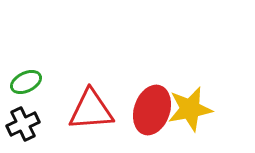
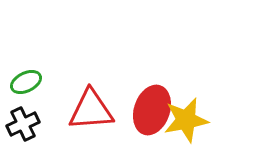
yellow star: moved 4 px left, 11 px down
